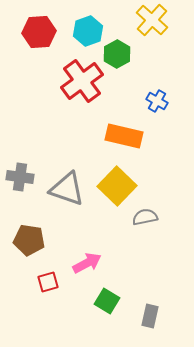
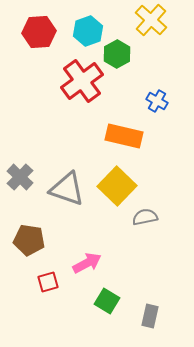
yellow cross: moved 1 px left
gray cross: rotated 36 degrees clockwise
